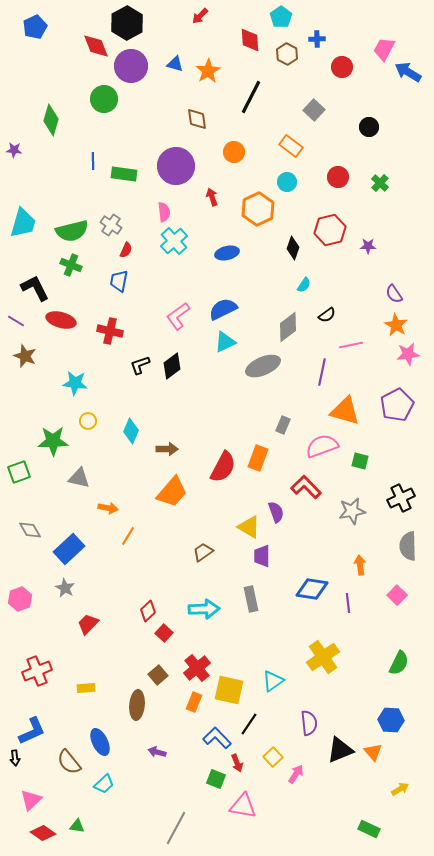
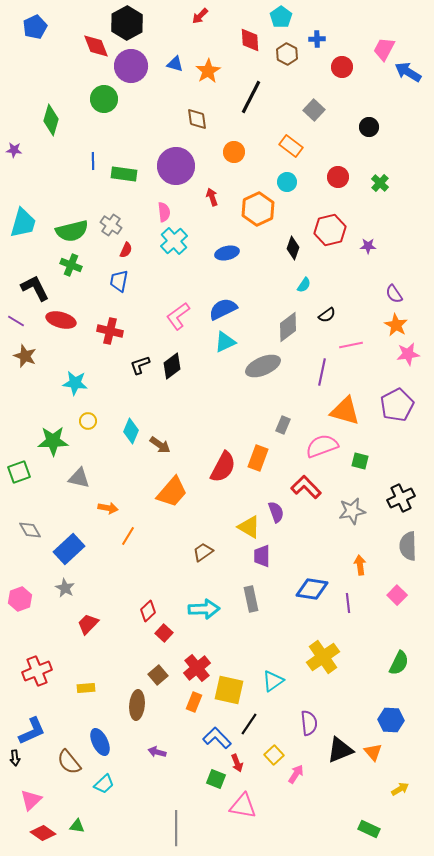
brown arrow at (167, 449): moved 7 px left, 4 px up; rotated 35 degrees clockwise
yellow square at (273, 757): moved 1 px right, 2 px up
gray line at (176, 828): rotated 28 degrees counterclockwise
